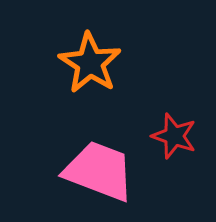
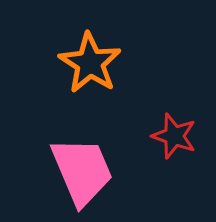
pink trapezoid: moved 17 px left; rotated 46 degrees clockwise
